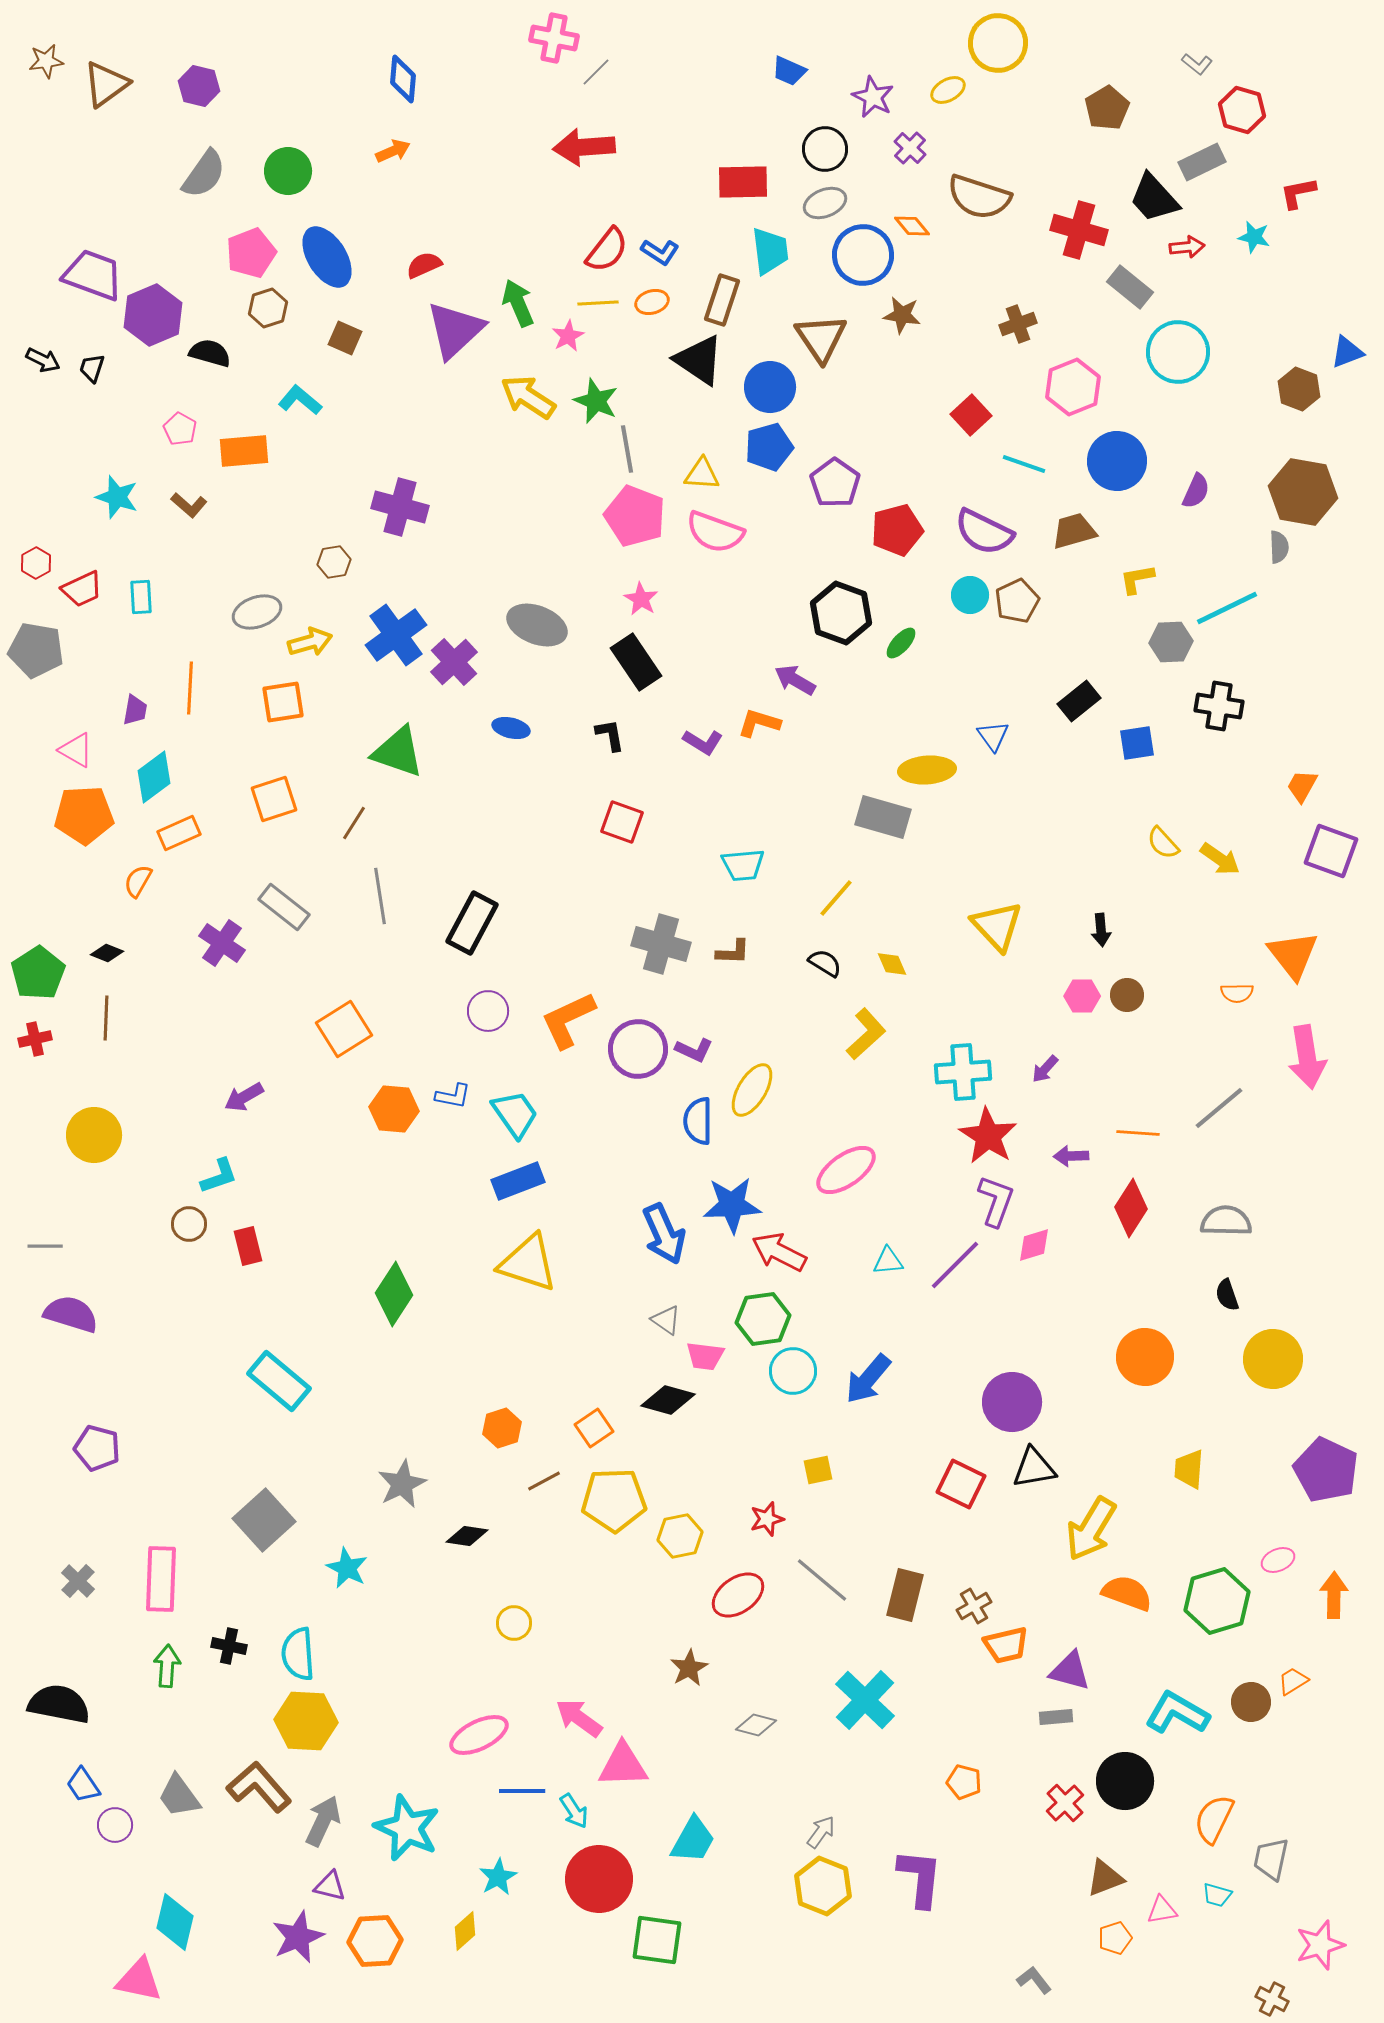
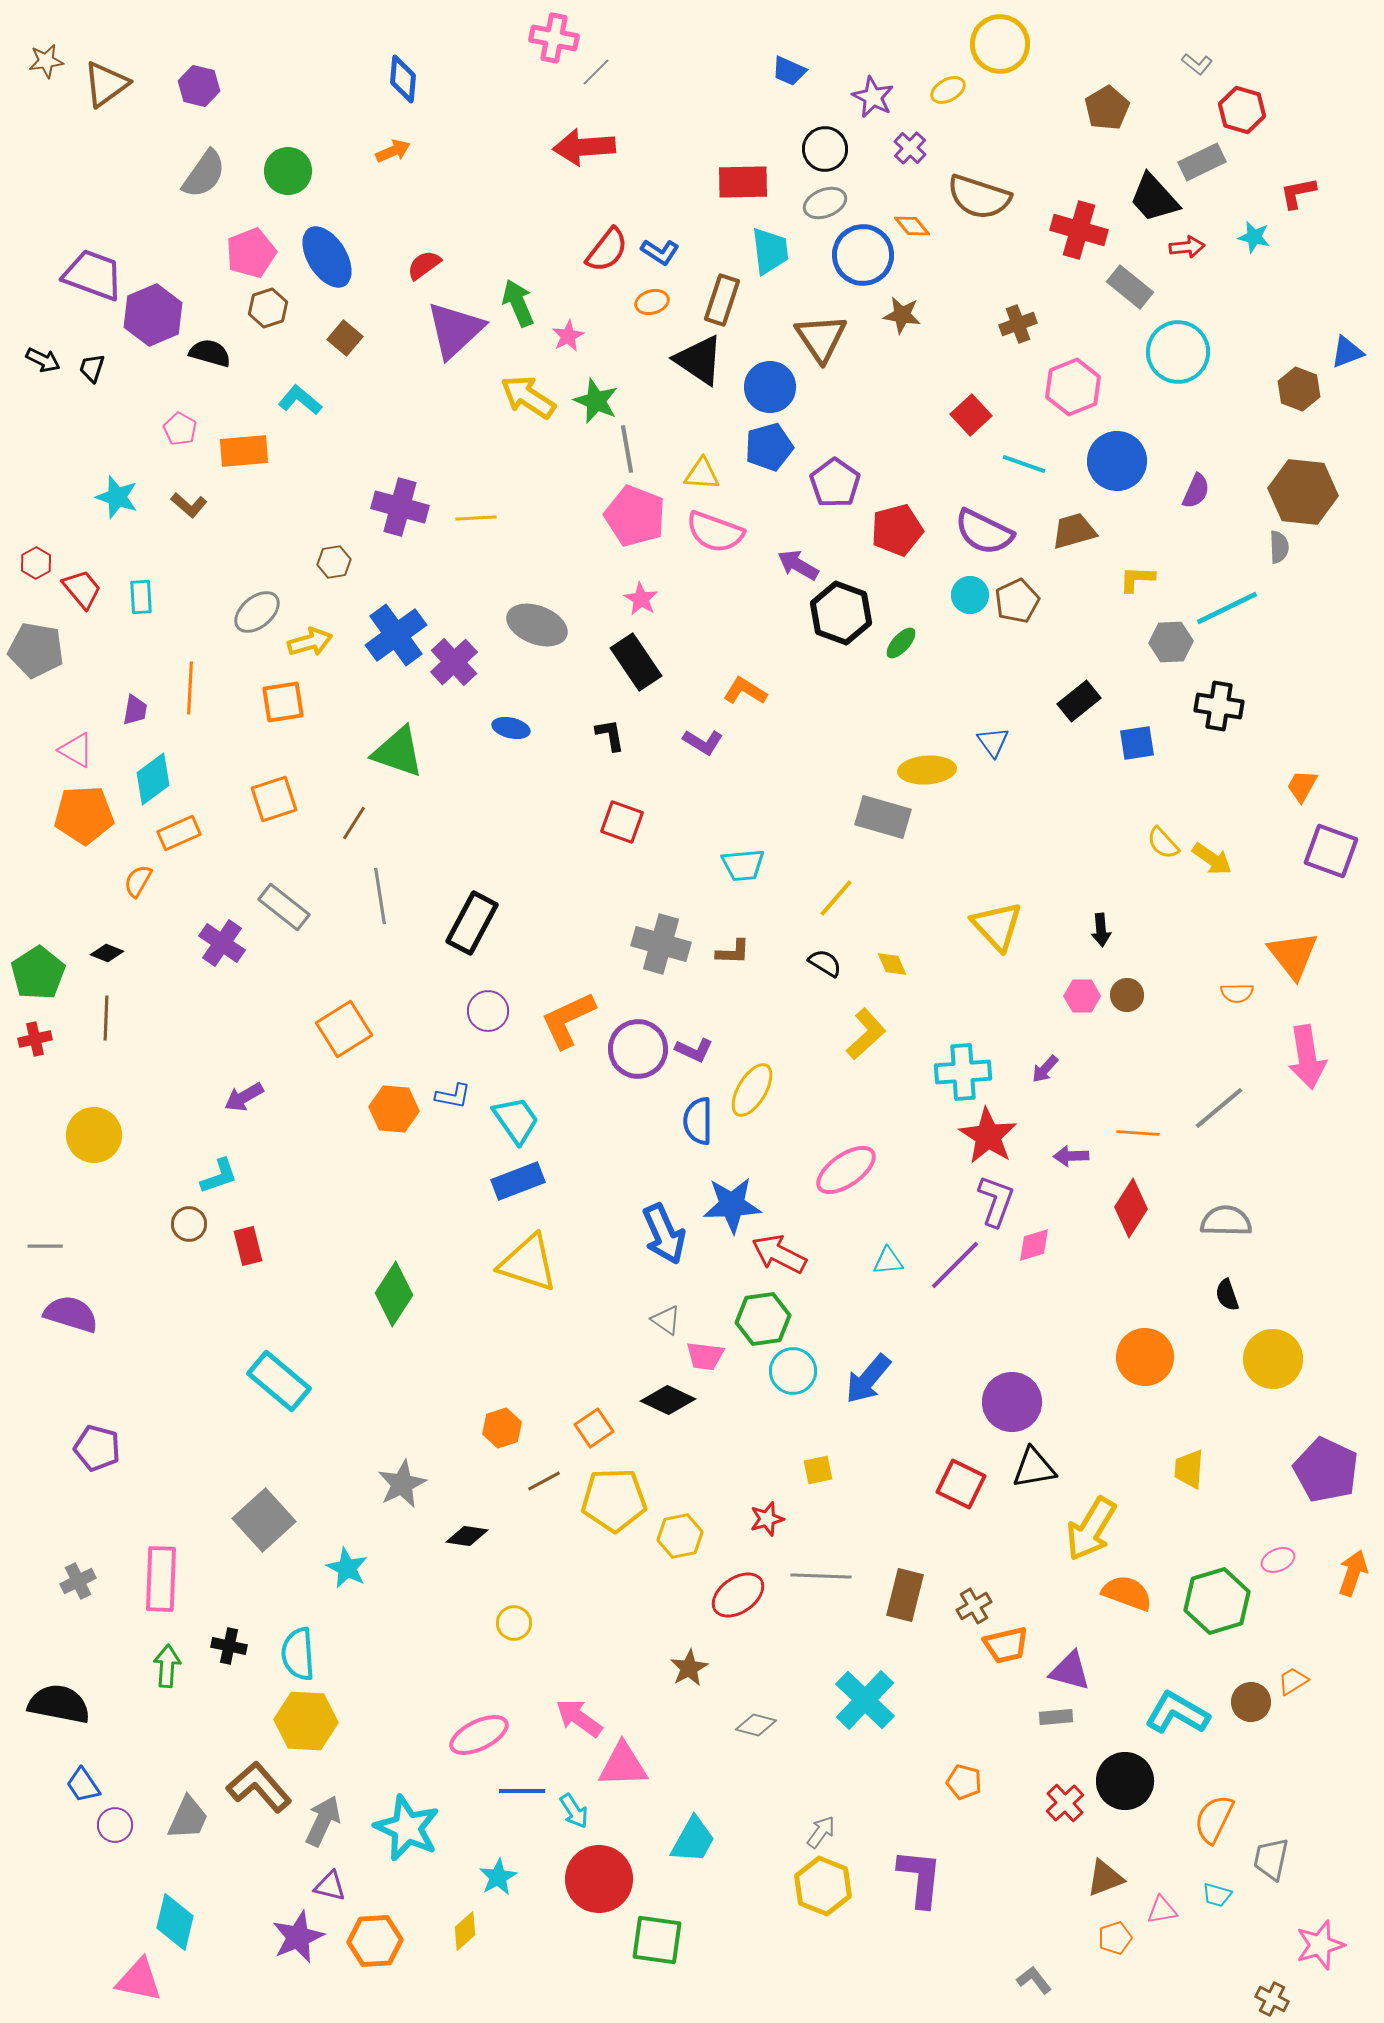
yellow circle at (998, 43): moved 2 px right, 1 px down
red semicircle at (424, 265): rotated 12 degrees counterclockwise
yellow line at (598, 303): moved 122 px left, 215 px down
brown square at (345, 338): rotated 16 degrees clockwise
brown hexagon at (1303, 492): rotated 4 degrees counterclockwise
yellow L-shape at (1137, 579): rotated 12 degrees clockwise
red trapezoid at (82, 589): rotated 105 degrees counterclockwise
gray ellipse at (257, 612): rotated 21 degrees counterclockwise
purple arrow at (795, 680): moved 3 px right, 115 px up
orange L-shape at (759, 723): moved 14 px left, 32 px up; rotated 15 degrees clockwise
blue triangle at (993, 736): moved 6 px down
cyan diamond at (154, 777): moved 1 px left, 2 px down
yellow arrow at (1220, 859): moved 8 px left
cyan trapezoid at (515, 1114): moved 1 px right, 6 px down
red arrow at (779, 1252): moved 2 px down
black diamond at (668, 1400): rotated 10 degrees clockwise
gray line at (822, 1580): moved 1 px left, 4 px up; rotated 38 degrees counterclockwise
gray cross at (78, 1581): rotated 20 degrees clockwise
orange arrow at (1334, 1595): moved 19 px right, 22 px up; rotated 18 degrees clockwise
gray trapezoid at (179, 1796): moved 9 px right, 22 px down; rotated 120 degrees counterclockwise
